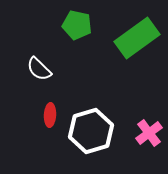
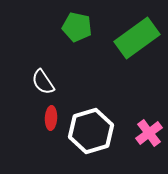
green pentagon: moved 2 px down
white semicircle: moved 4 px right, 13 px down; rotated 12 degrees clockwise
red ellipse: moved 1 px right, 3 px down
